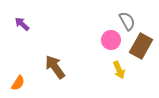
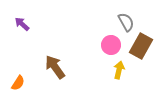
gray semicircle: moved 1 px left, 1 px down
pink circle: moved 5 px down
yellow arrow: rotated 144 degrees counterclockwise
